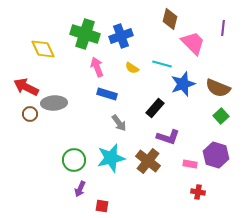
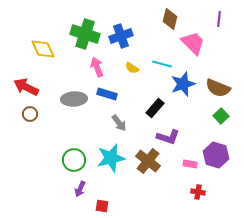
purple line: moved 4 px left, 9 px up
gray ellipse: moved 20 px right, 4 px up
